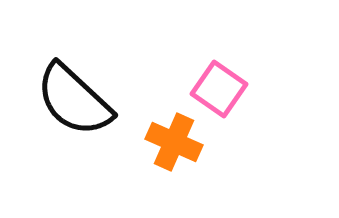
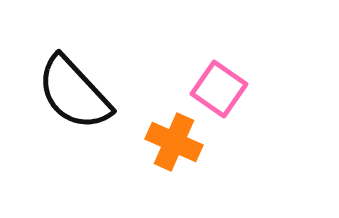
black semicircle: moved 7 px up; rotated 4 degrees clockwise
